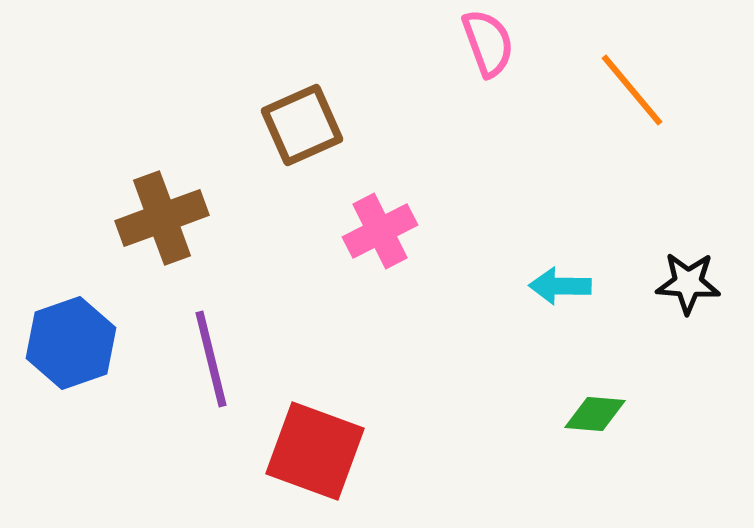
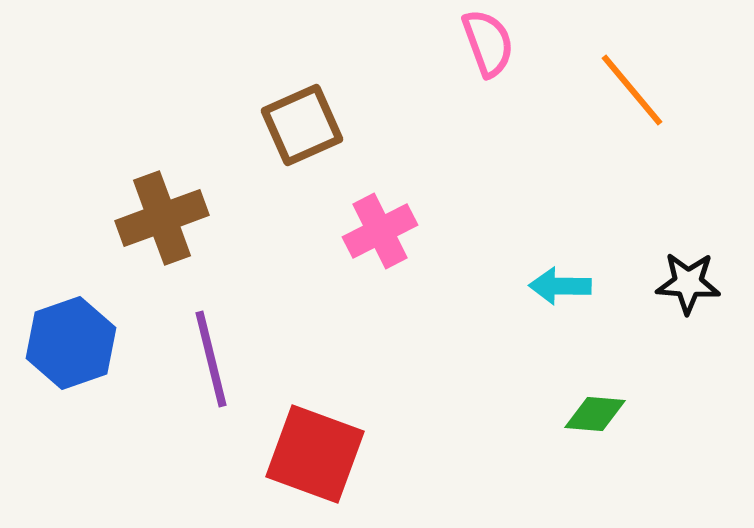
red square: moved 3 px down
